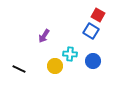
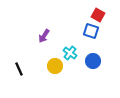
blue square: rotated 14 degrees counterclockwise
cyan cross: moved 1 px up; rotated 32 degrees clockwise
black line: rotated 40 degrees clockwise
